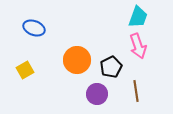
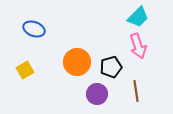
cyan trapezoid: rotated 25 degrees clockwise
blue ellipse: moved 1 px down
orange circle: moved 2 px down
black pentagon: rotated 10 degrees clockwise
